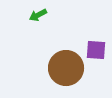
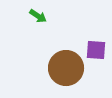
green arrow: moved 1 px down; rotated 120 degrees counterclockwise
